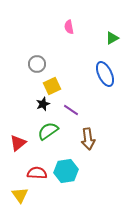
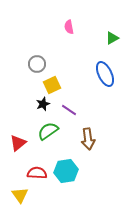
yellow square: moved 1 px up
purple line: moved 2 px left
